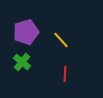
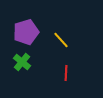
red line: moved 1 px right, 1 px up
